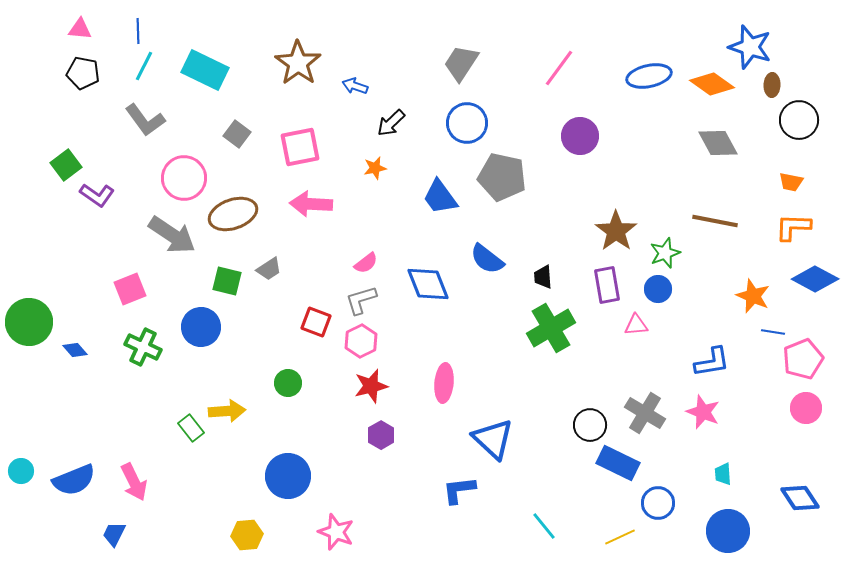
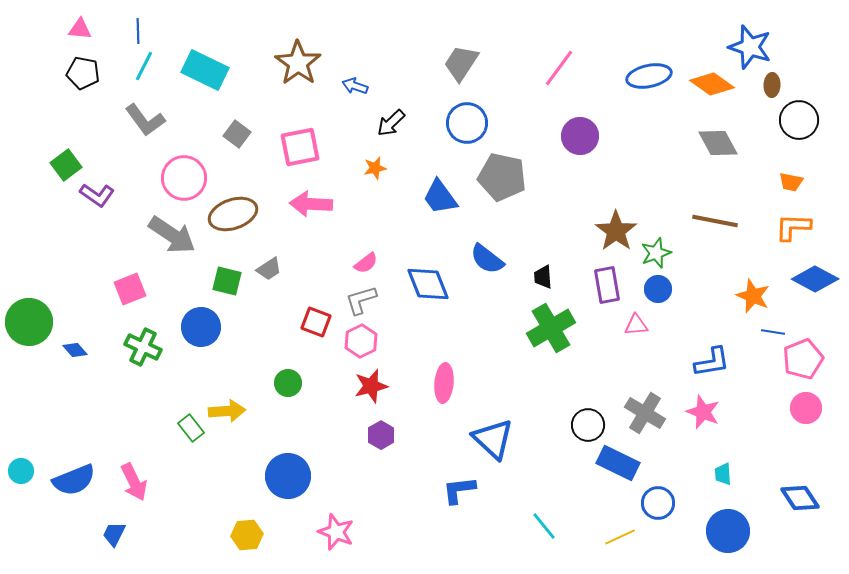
green star at (665, 253): moved 9 px left
black circle at (590, 425): moved 2 px left
